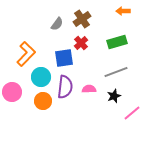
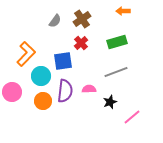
gray semicircle: moved 2 px left, 3 px up
blue square: moved 1 px left, 3 px down
cyan circle: moved 1 px up
purple semicircle: moved 4 px down
black star: moved 4 px left, 6 px down
pink line: moved 4 px down
